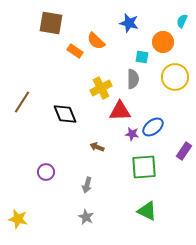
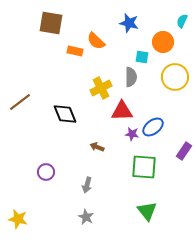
orange rectangle: rotated 21 degrees counterclockwise
gray semicircle: moved 2 px left, 2 px up
brown line: moved 2 px left; rotated 20 degrees clockwise
red triangle: moved 2 px right
green square: rotated 8 degrees clockwise
green triangle: rotated 25 degrees clockwise
